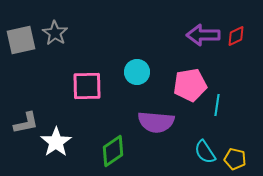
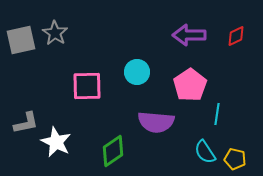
purple arrow: moved 14 px left
pink pentagon: rotated 24 degrees counterclockwise
cyan line: moved 9 px down
white star: rotated 12 degrees counterclockwise
